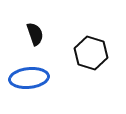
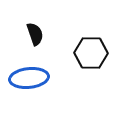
black hexagon: rotated 16 degrees counterclockwise
